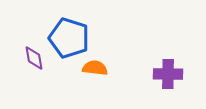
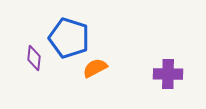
purple diamond: rotated 15 degrees clockwise
orange semicircle: rotated 35 degrees counterclockwise
